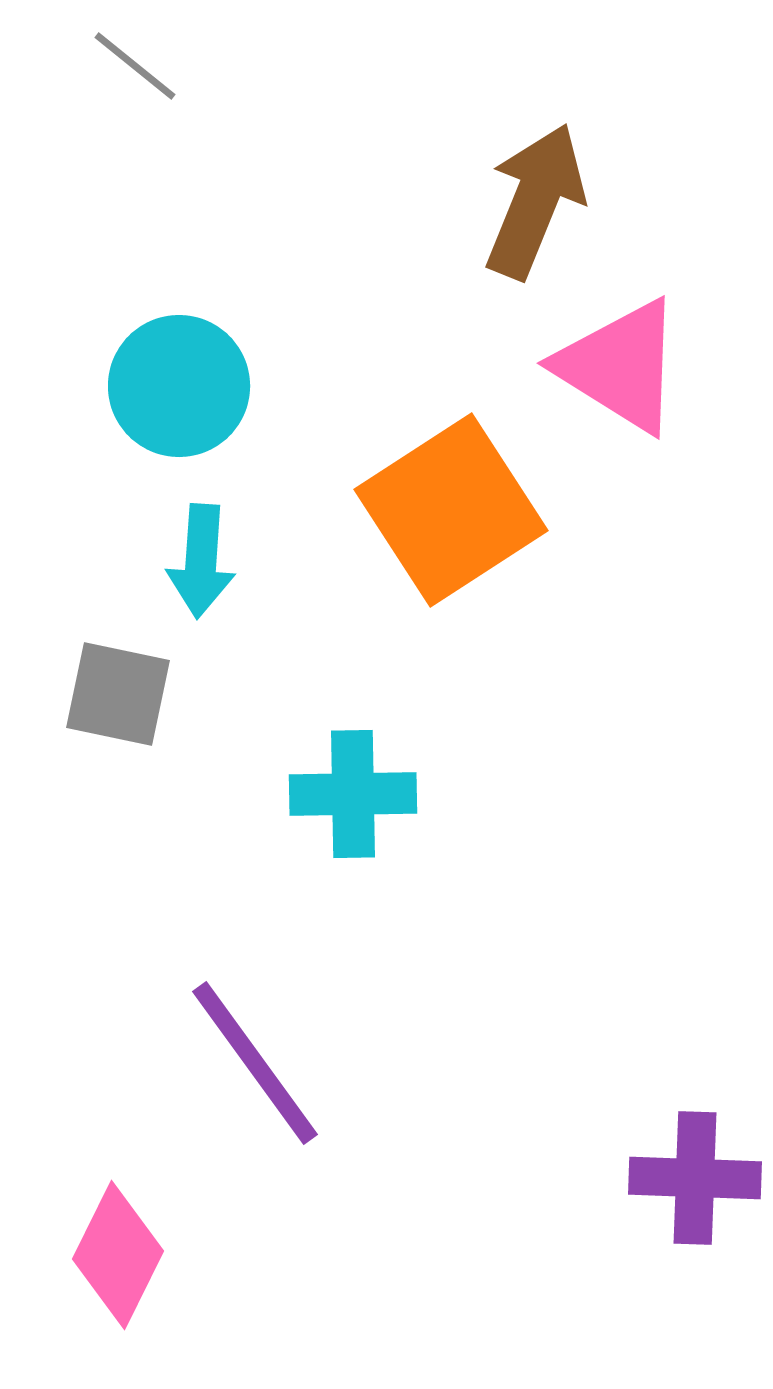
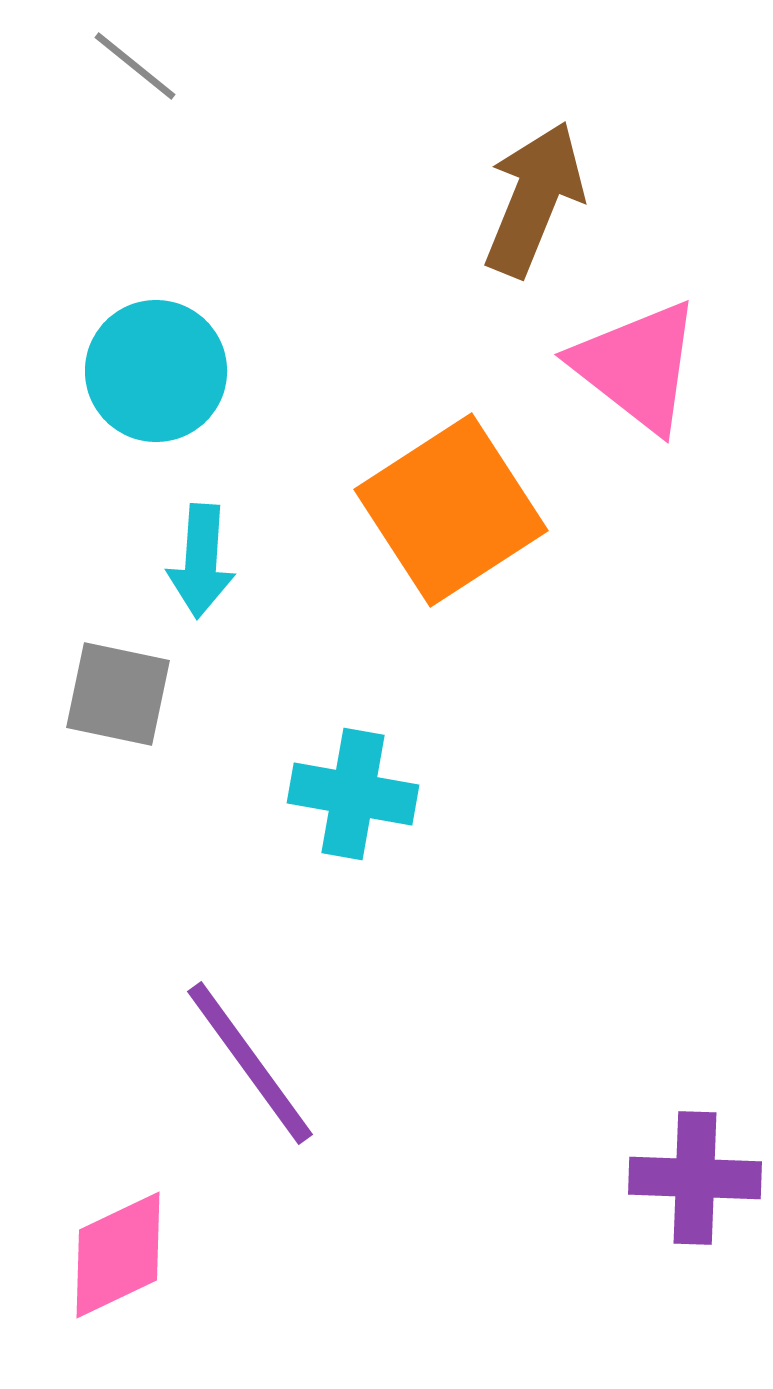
brown arrow: moved 1 px left, 2 px up
pink triangle: moved 17 px right; rotated 6 degrees clockwise
cyan circle: moved 23 px left, 15 px up
cyan cross: rotated 11 degrees clockwise
purple line: moved 5 px left
pink diamond: rotated 38 degrees clockwise
